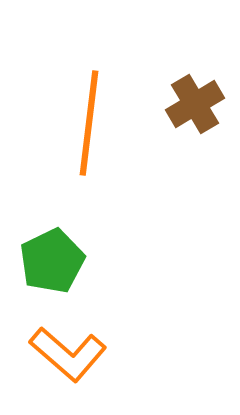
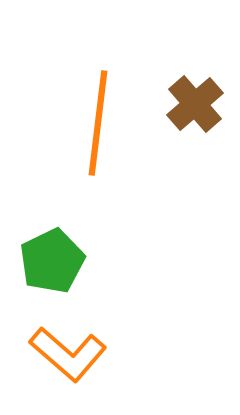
brown cross: rotated 10 degrees counterclockwise
orange line: moved 9 px right
